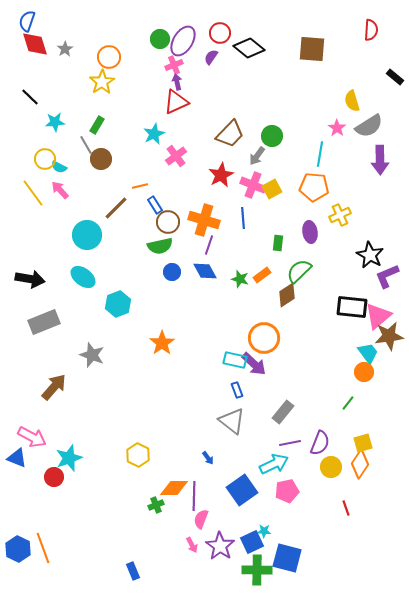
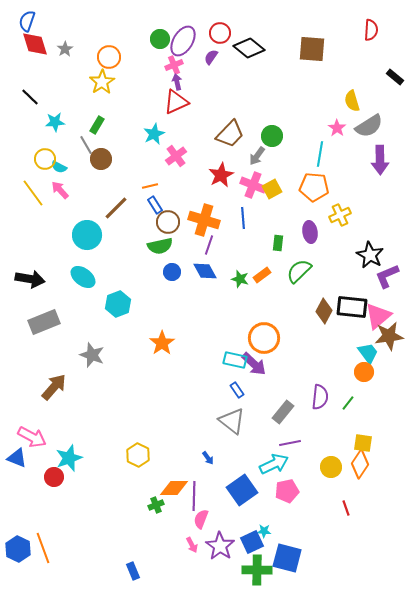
orange line at (140, 186): moved 10 px right
brown diamond at (287, 295): moved 37 px right, 16 px down; rotated 30 degrees counterclockwise
blue rectangle at (237, 390): rotated 14 degrees counterclockwise
purple semicircle at (320, 443): moved 46 px up; rotated 15 degrees counterclockwise
yellow square at (363, 443): rotated 24 degrees clockwise
